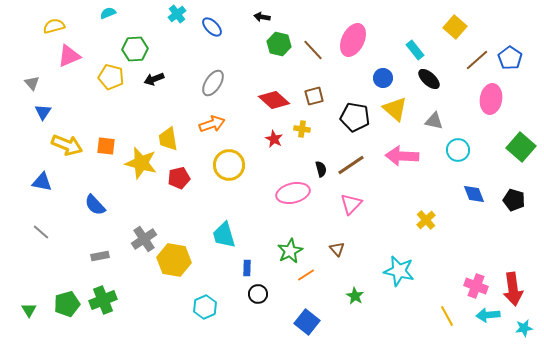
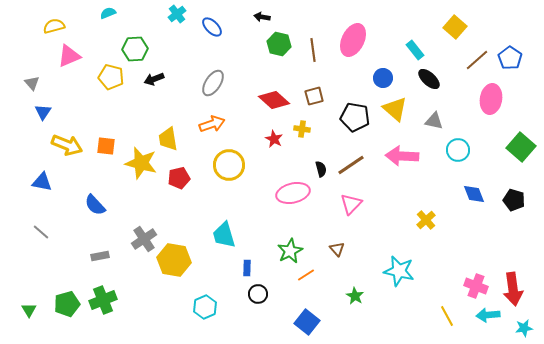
brown line at (313, 50): rotated 35 degrees clockwise
